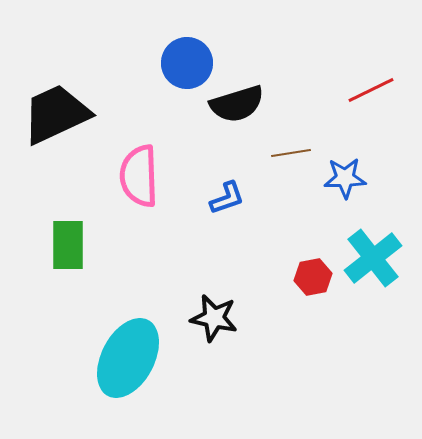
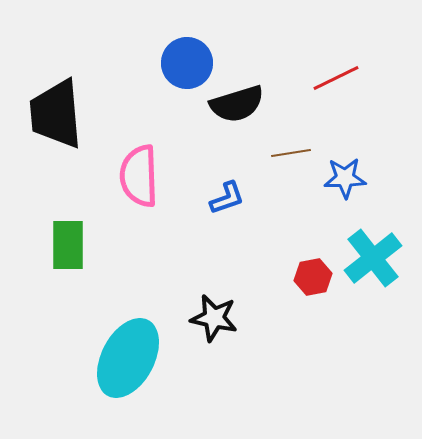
red line: moved 35 px left, 12 px up
black trapezoid: rotated 70 degrees counterclockwise
